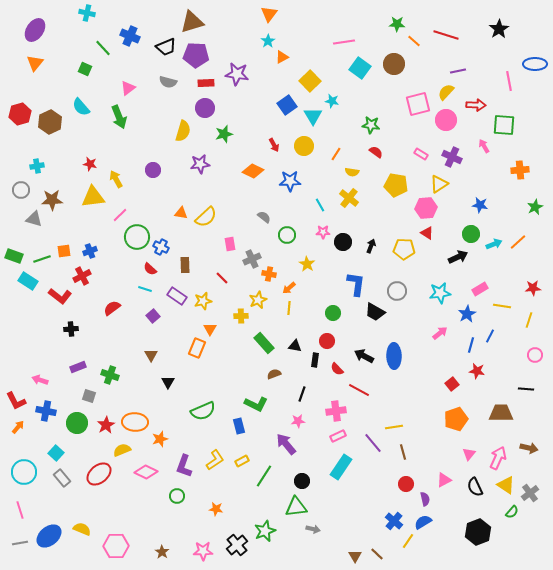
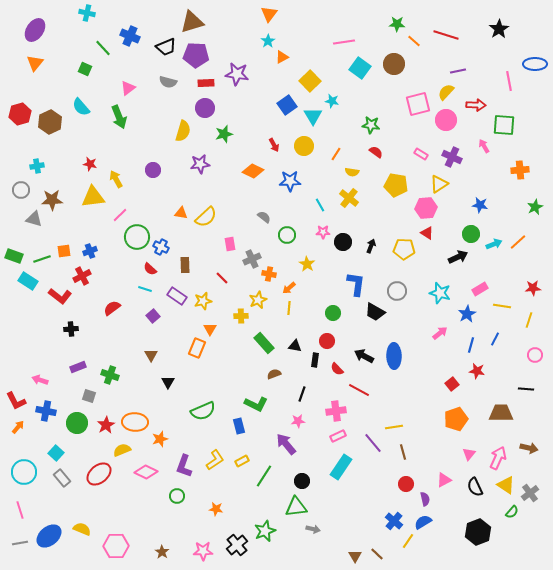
cyan star at (440, 293): rotated 25 degrees clockwise
blue line at (490, 336): moved 5 px right, 3 px down
